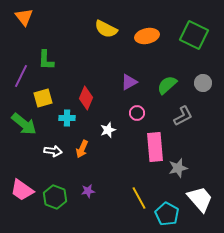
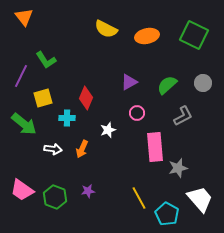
green L-shape: rotated 35 degrees counterclockwise
white arrow: moved 2 px up
